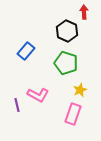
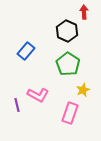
green pentagon: moved 2 px right, 1 px down; rotated 15 degrees clockwise
yellow star: moved 3 px right
pink rectangle: moved 3 px left, 1 px up
